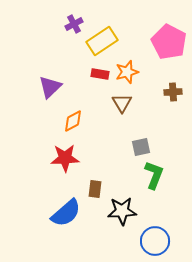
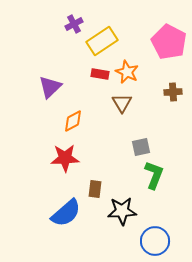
orange star: rotated 30 degrees counterclockwise
